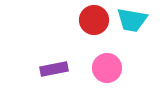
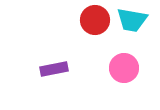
red circle: moved 1 px right
pink circle: moved 17 px right
